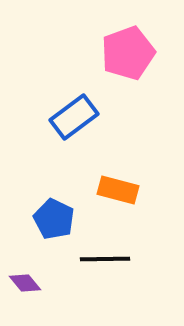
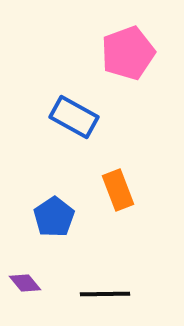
blue rectangle: rotated 66 degrees clockwise
orange rectangle: rotated 54 degrees clockwise
blue pentagon: moved 2 px up; rotated 12 degrees clockwise
black line: moved 35 px down
